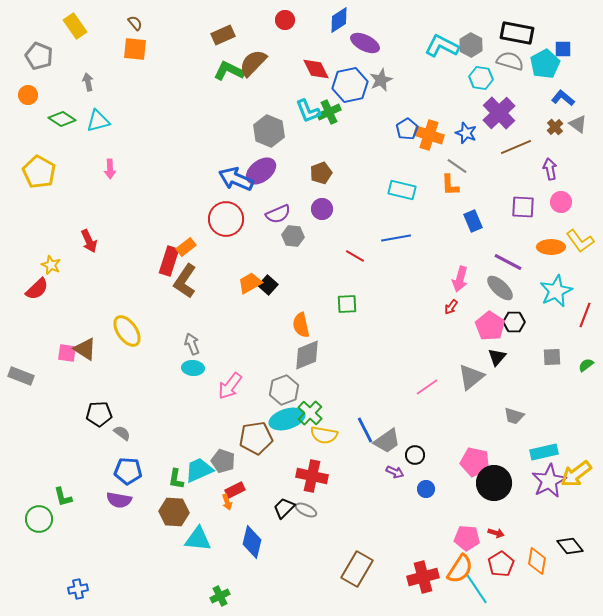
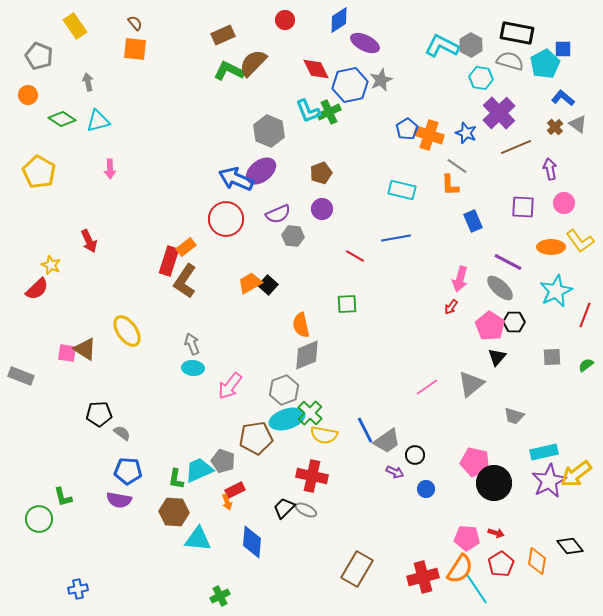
pink circle at (561, 202): moved 3 px right, 1 px down
gray triangle at (471, 377): moved 7 px down
blue diamond at (252, 542): rotated 8 degrees counterclockwise
